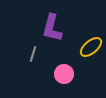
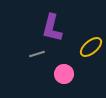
gray line: moved 4 px right; rotated 56 degrees clockwise
